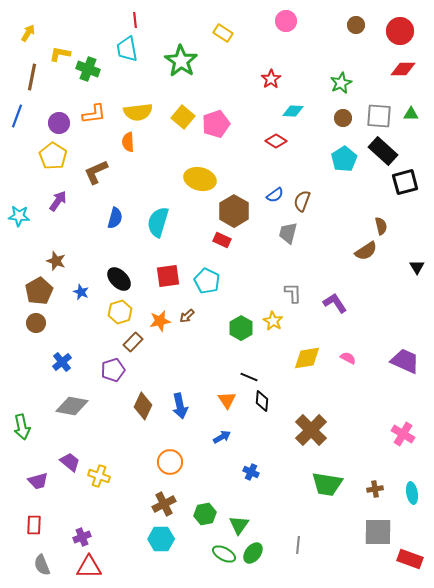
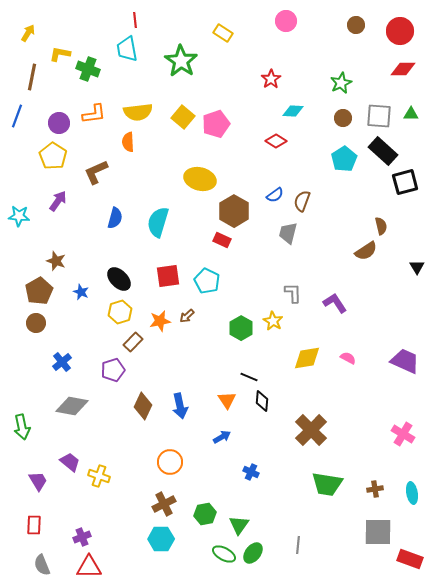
purple trapezoid at (38, 481): rotated 105 degrees counterclockwise
